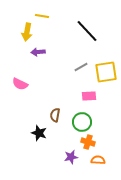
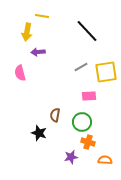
pink semicircle: moved 11 px up; rotated 49 degrees clockwise
orange semicircle: moved 7 px right
